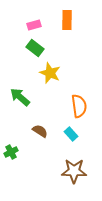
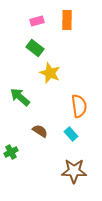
pink rectangle: moved 3 px right, 4 px up
